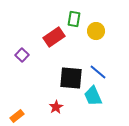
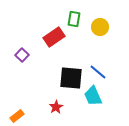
yellow circle: moved 4 px right, 4 px up
